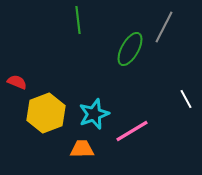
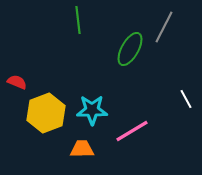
cyan star: moved 2 px left, 4 px up; rotated 20 degrees clockwise
